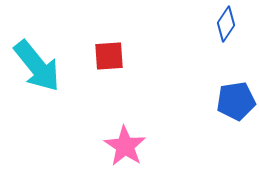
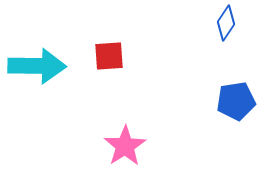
blue diamond: moved 1 px up
cyan arrow: rotated 50 degrees counterclockwise
pink star: rotated 6 degrees clockwise
